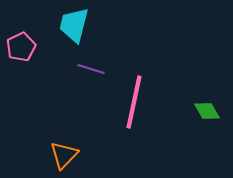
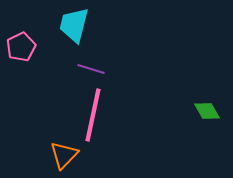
pink line: moved 41 px left, 13 px down
